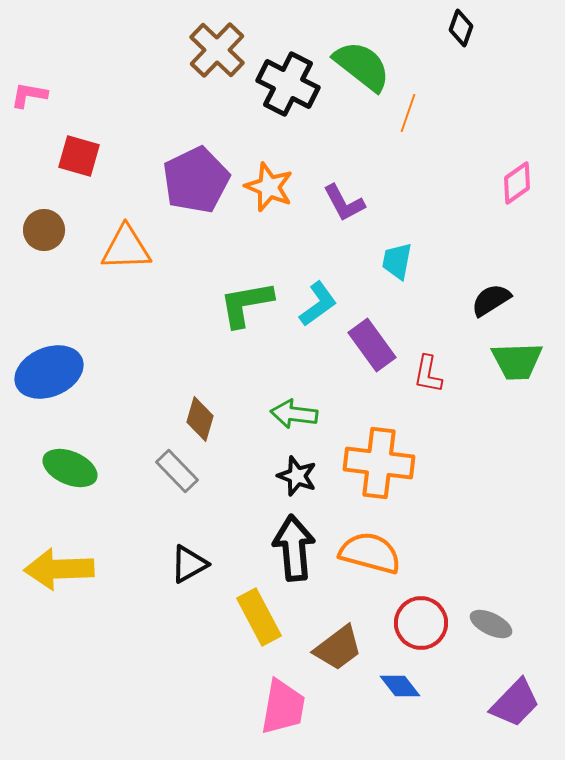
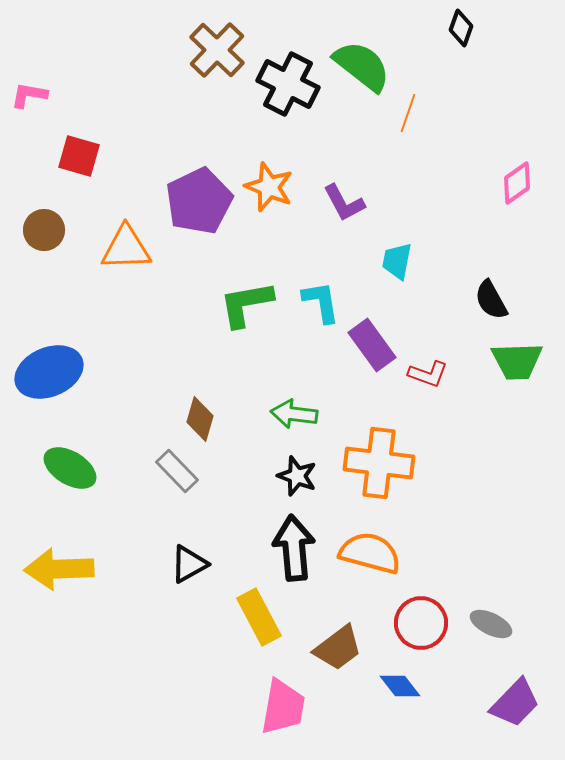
purple pentagon: moved 3 px right, 21 px down
black semicircle: rotated 87 degrees counterclockwise
cyan L-shape: moved 3 px right, 2 px up; rotated 63 degrees counterclockwise
red L-shape: rotated 81 degrees counterclockwise
green ellipse: rotated 8 degrees clockwise
